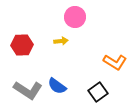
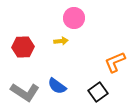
pink circle: moved 1 px left, 1 px down
red hexagon: moved 1 px right, 2 px down
orange L-shape: rotated 125 degrees clockwise
gray L-shape: moved 3 px left, 2 px down
